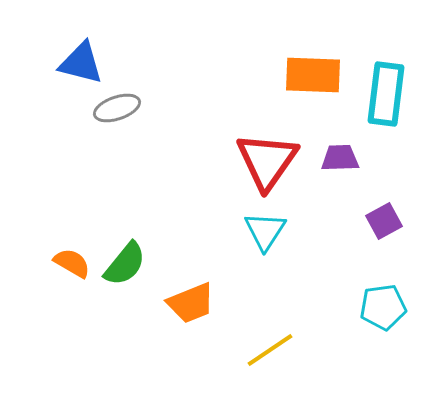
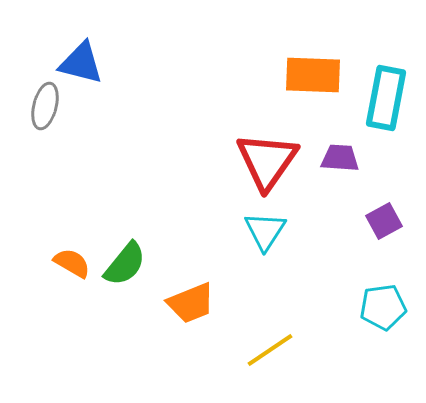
cyan rectangle: moved 4 px down; rotated 4 degrees clockwise
gray ellipse: moved 72 px left, 2 px up; rotated 57 degrees counterclockwise
purple trapezoid: rotated 6 degrees clockwise
